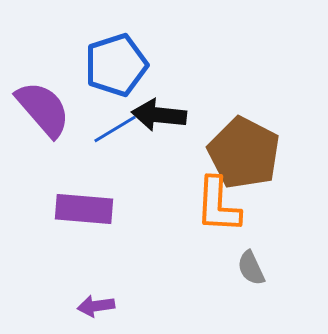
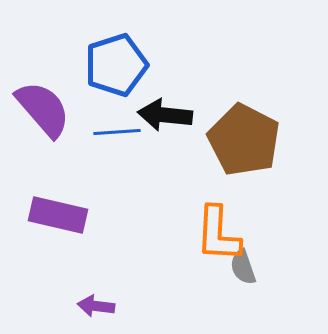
black arrow: moved 6 px right
blue line: moved 2 px right, 3 px down; rotated 27 degrees clockwise
brown pentagon: moved 13 px up
orange L-shape: moved 29 px down
purple rectangle: moved 26 px left, 6 px down; rotated 8 degrees clockwise
gray semicircle: moved 8 px left, 1 px up; rotated 6 degrees clockwise
purple arrow: rotated 15 degrees clockwise
